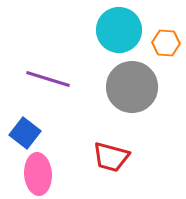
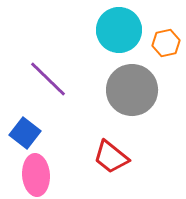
orange hexagon: rotated 16 degrees counterclockwise
purple line: rotated 27 degrees clockwise
gray circle: moved 3 px down
red trapezoid: rotated 24 degrees clockwise
pink ellipse: moved 2 px left, 1 px down
